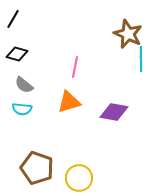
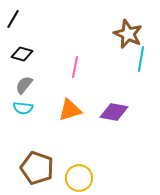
black diamond: moved 5 px right
cyan line: rotated 10 degrees clockwise
gray semicircle: rotated 90 degrees clockwise
orange triangle: moved 1 px right, 8 px down
cyan semicircle: moved 1 px right, 1 px up
